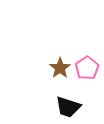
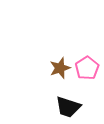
brown star: rotated 15 degrees clockwise
